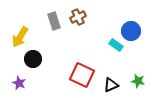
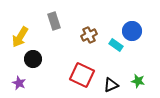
brown cross: moved 11 px right, 18 px down
blue circle: moved 1 px right
